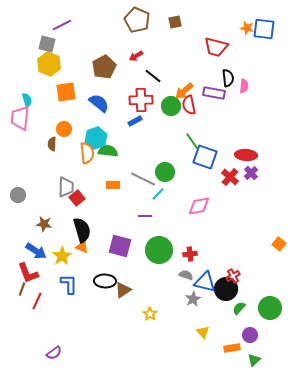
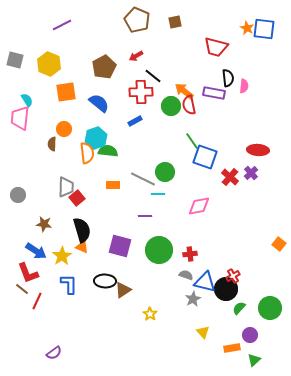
orange star at (247, 28): rotated 16 degrees clockwise
gray square at (47, 44): moved 32 px left, 16 px down
orange arrow at (184, 91): rotated 78 degrees clockwise
cyan semicircle at (27, 100): rotated 16 degrees counterclockwise
red cross at (141, 100): moved 8 px up
red ellipse at (246, 155): moved 12 px right, 5 px up
cyan line at (158, 194): rotated 48 degrees clockwise
brown line at (22, 289): rotated 72 degrees counterclockwise
